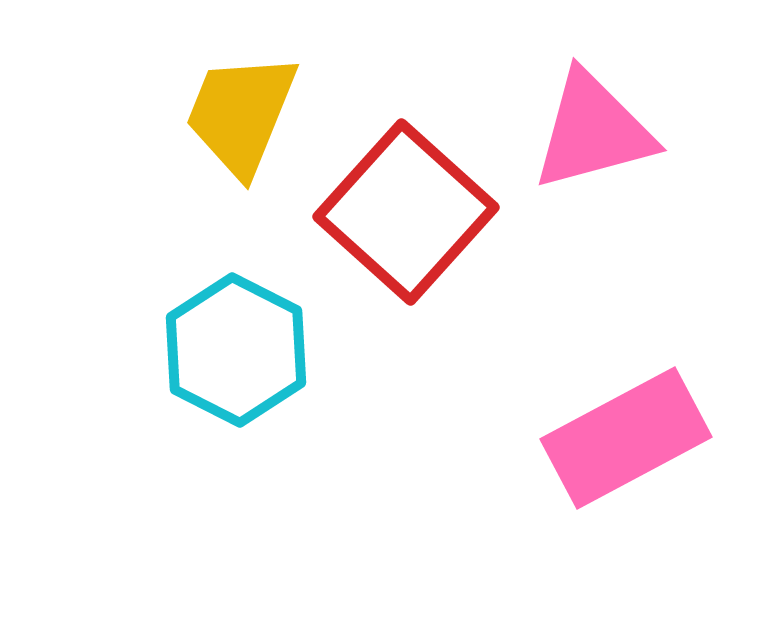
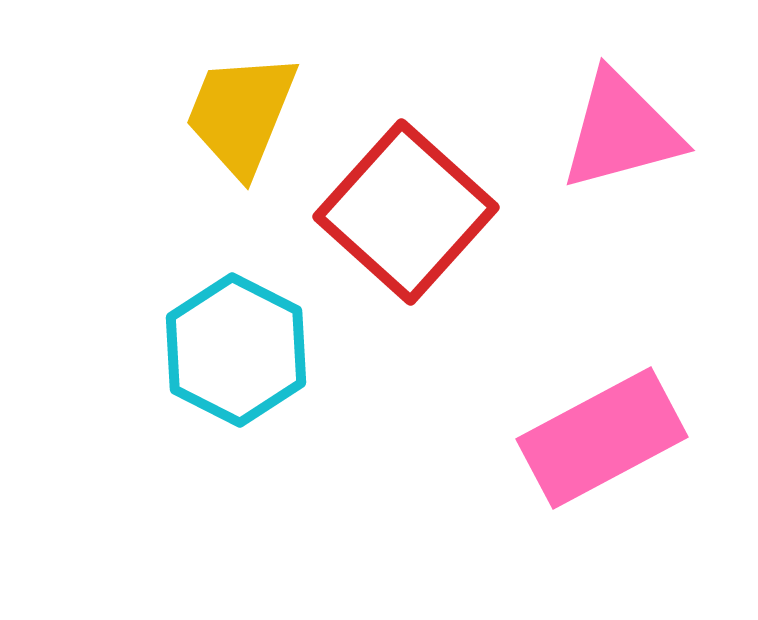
pink triangle: moved 28 px right
pink rectangle: moved 24 px left
